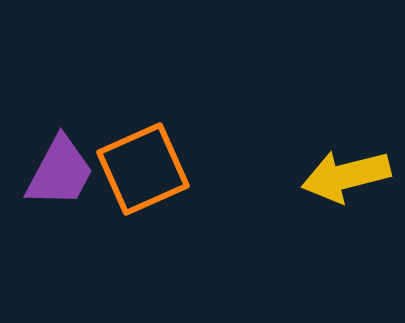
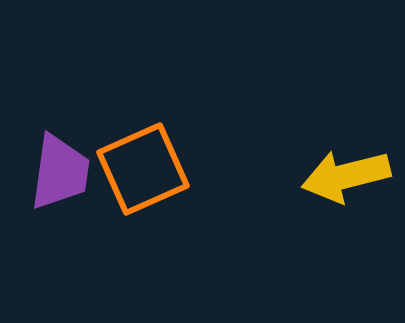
purple trapezoid: rotated 20 degrees counterclockwise
